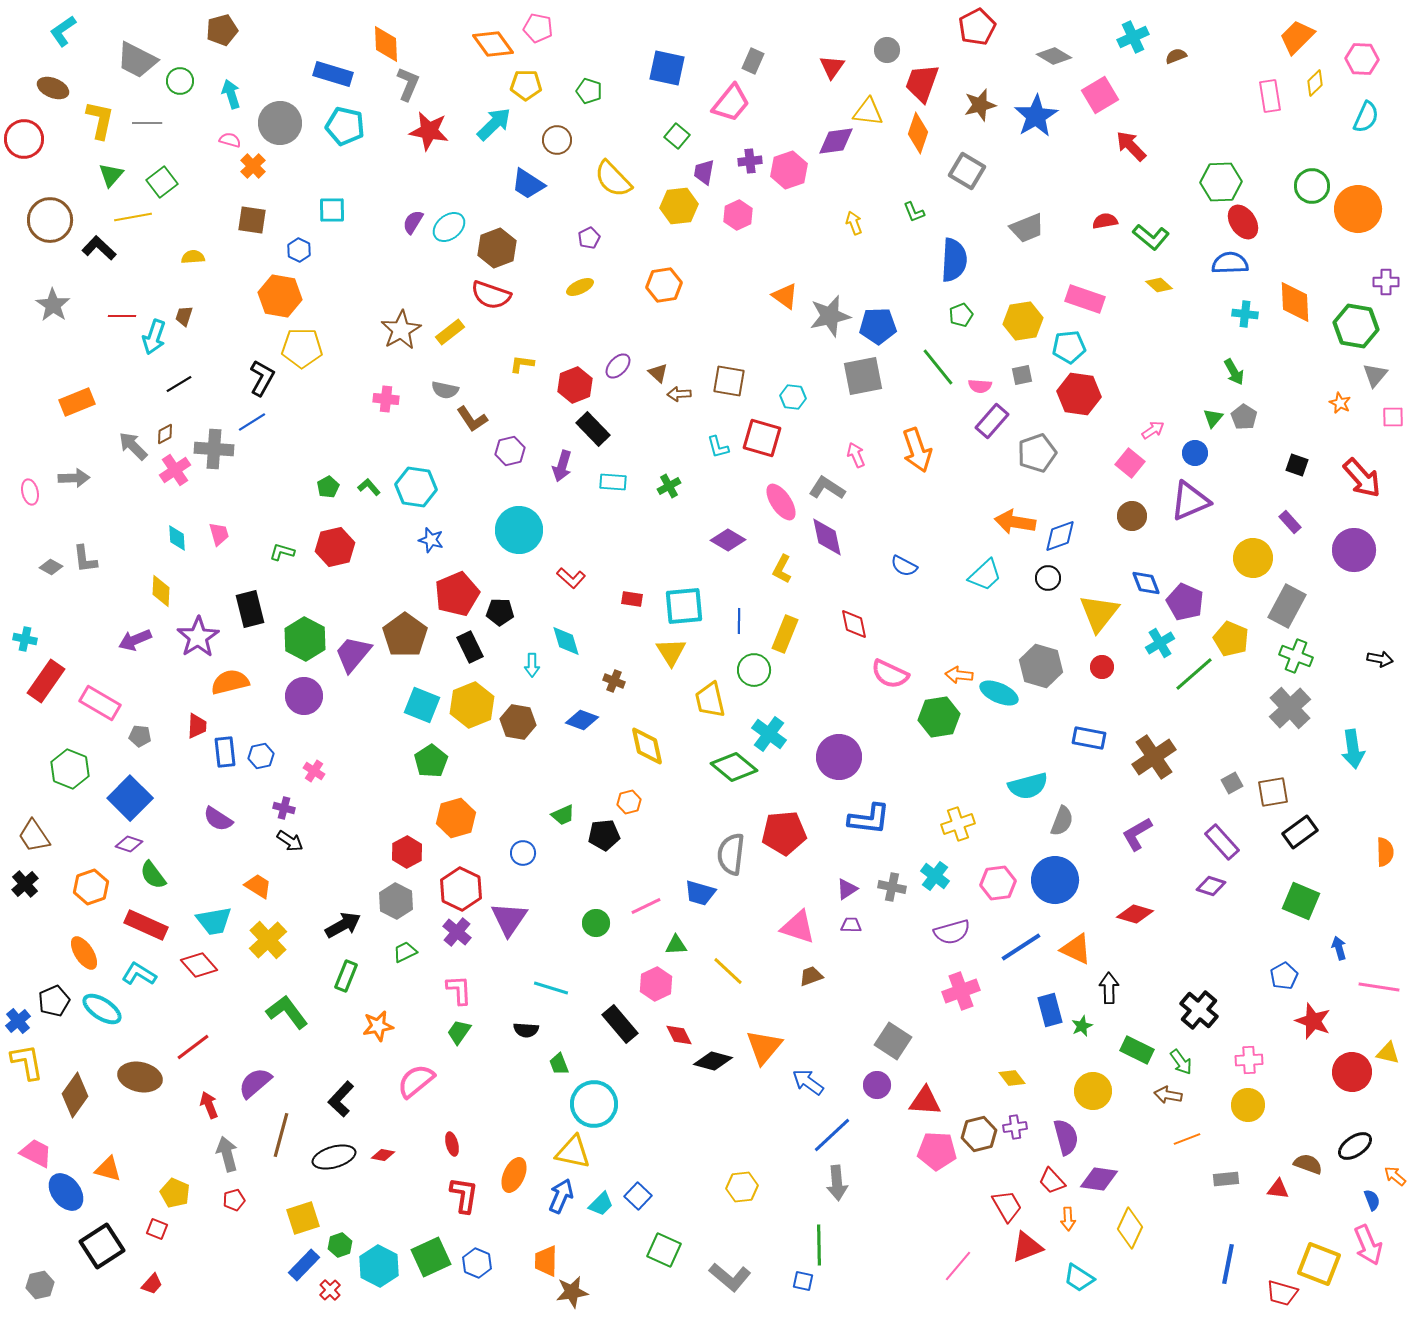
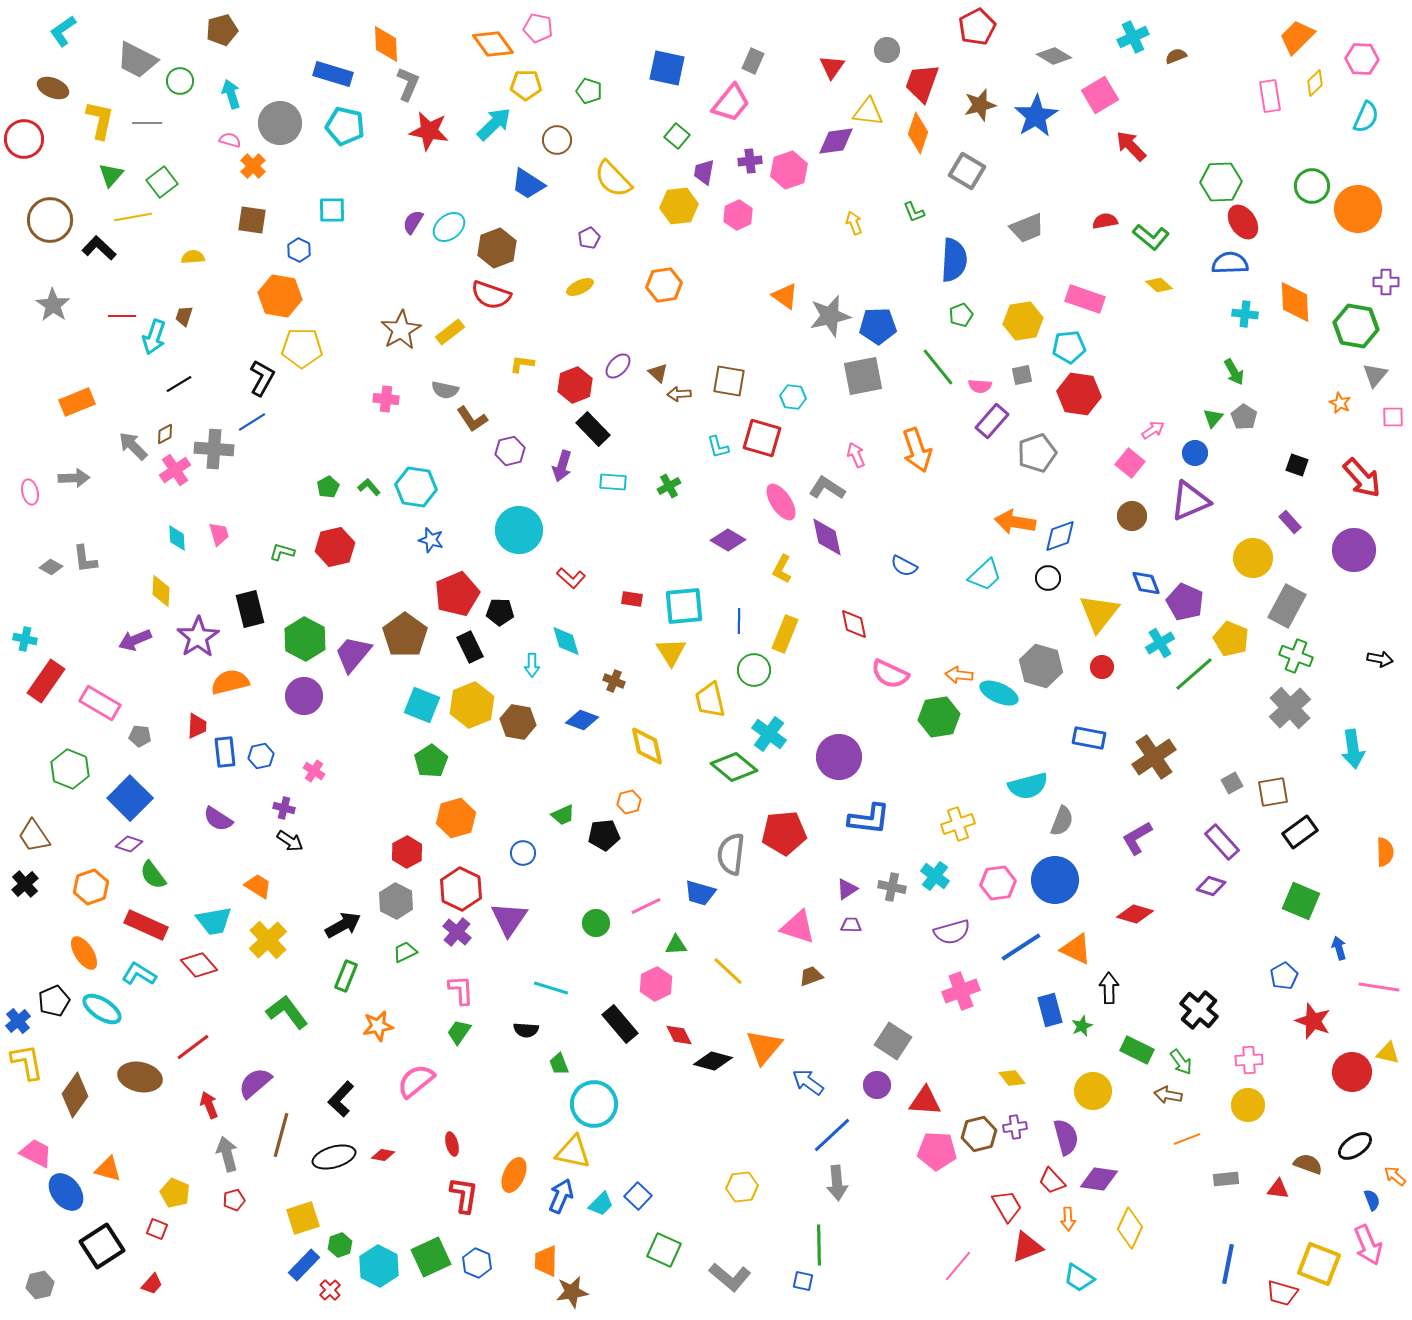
purple L-shape at (1137, 834): moved 4 px down
pink L-shape at (459, 990): moved 2 px right
